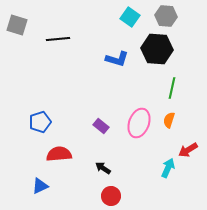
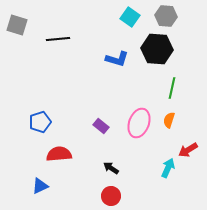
black arrow: moved 8 px right
